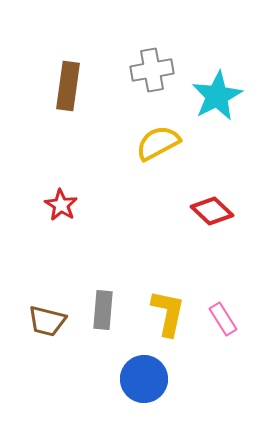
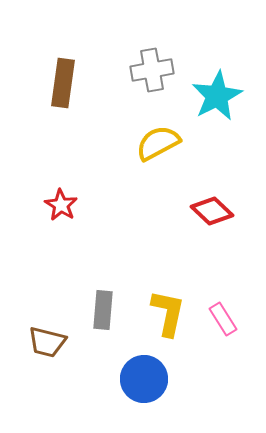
brown rectangle: moved 5 px left, 3 px up
brown trapezoid: moved 21 px down
